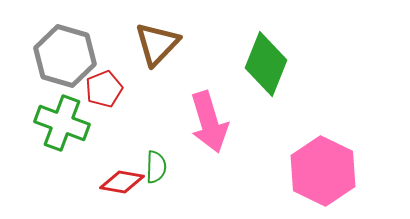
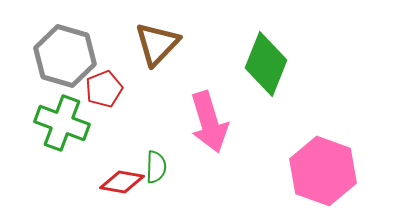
pink hexagon: rotated 6 degrees counterclockwise
